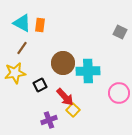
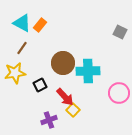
orange rectangle: rotated 32 degrees clockwise
